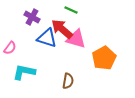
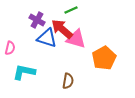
green line: rotated 48 degrees counterclockwise
purple cross: moved 5 px right, 3 px down
pink semicircle: rotated 24 degrees counterclockwise
